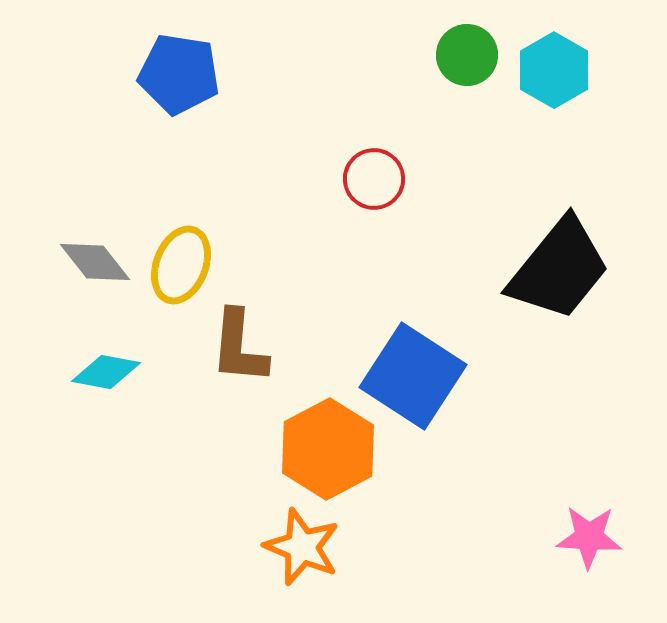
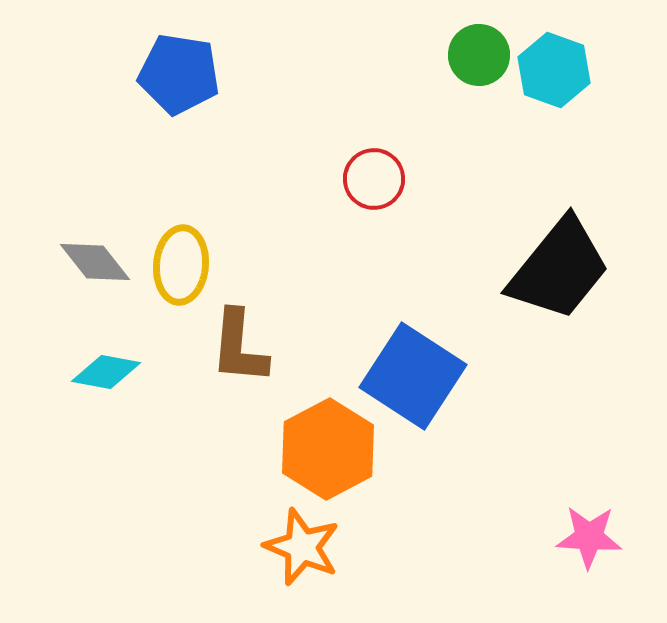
green circle: moved 12 px right
cyan hexagon: rotated 10 degrees counterclockwise
yellow ellipse: rotated 16 degrees counterclockwise
